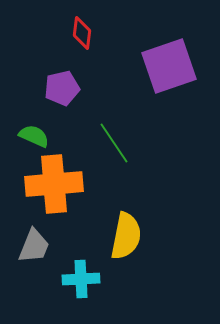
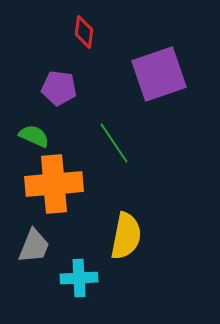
red diamond: moved 2 px right, 1 px up
purple square: moved 10 px left, 8 px down
purple pentagon: moved 3 px left; rotated 20 degrees clockwise
cyan cross: moved 2 px left, 1 px up
